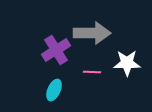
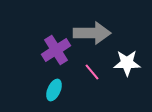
pink line: rotated 48 degrees clockwise
